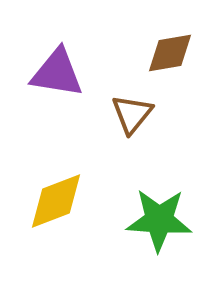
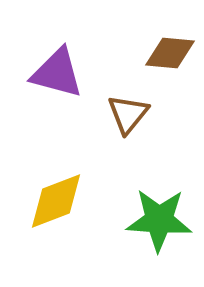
brown diamond: rotated 15 degrees clockwise
purple triangle: rotated 6 degrees clockwise
brown triangle: moved 4 px left
